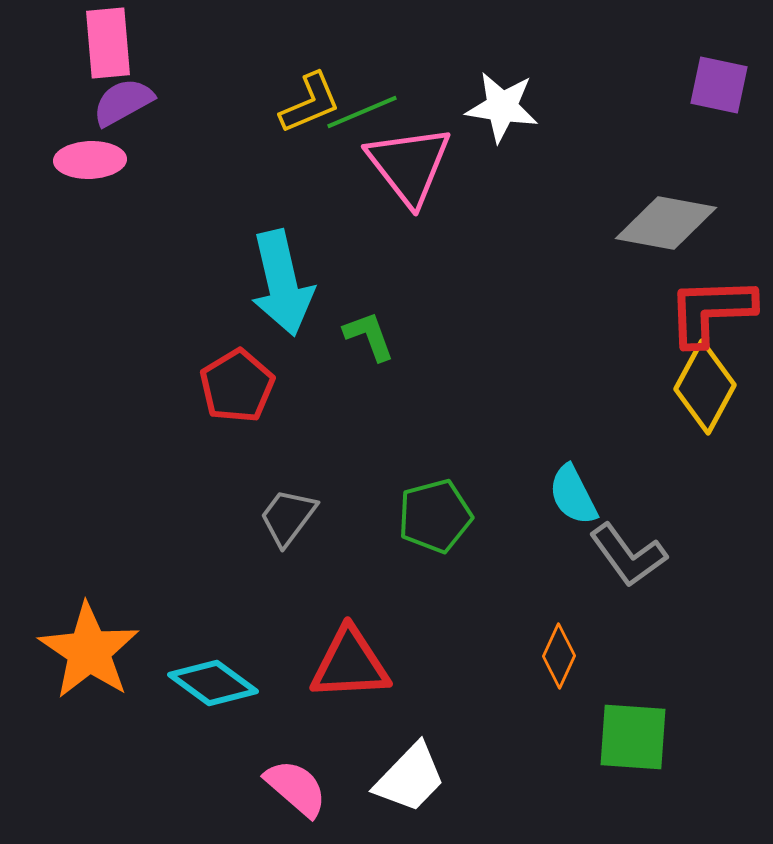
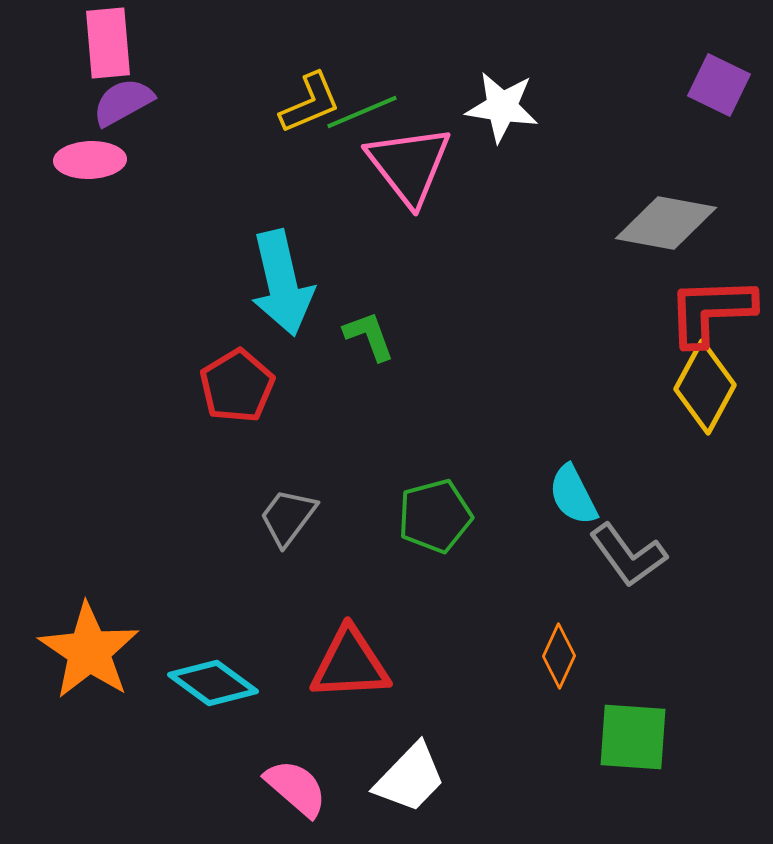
purple square: rotated 14 degrees clockwise
